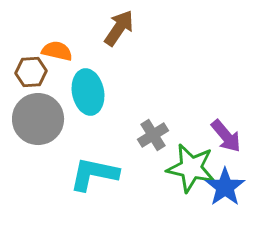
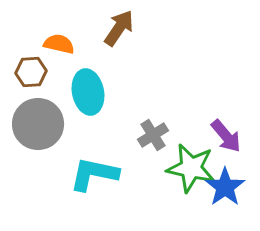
orange semicircle: moved 2 px right, 7 px up
gray circle: moved 5 px down
